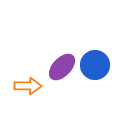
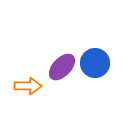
blue circle: moved 2 px up
